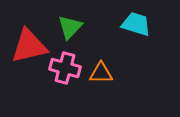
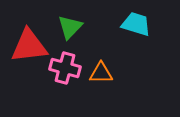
red triangle: rotated 6 degrees clockwise
